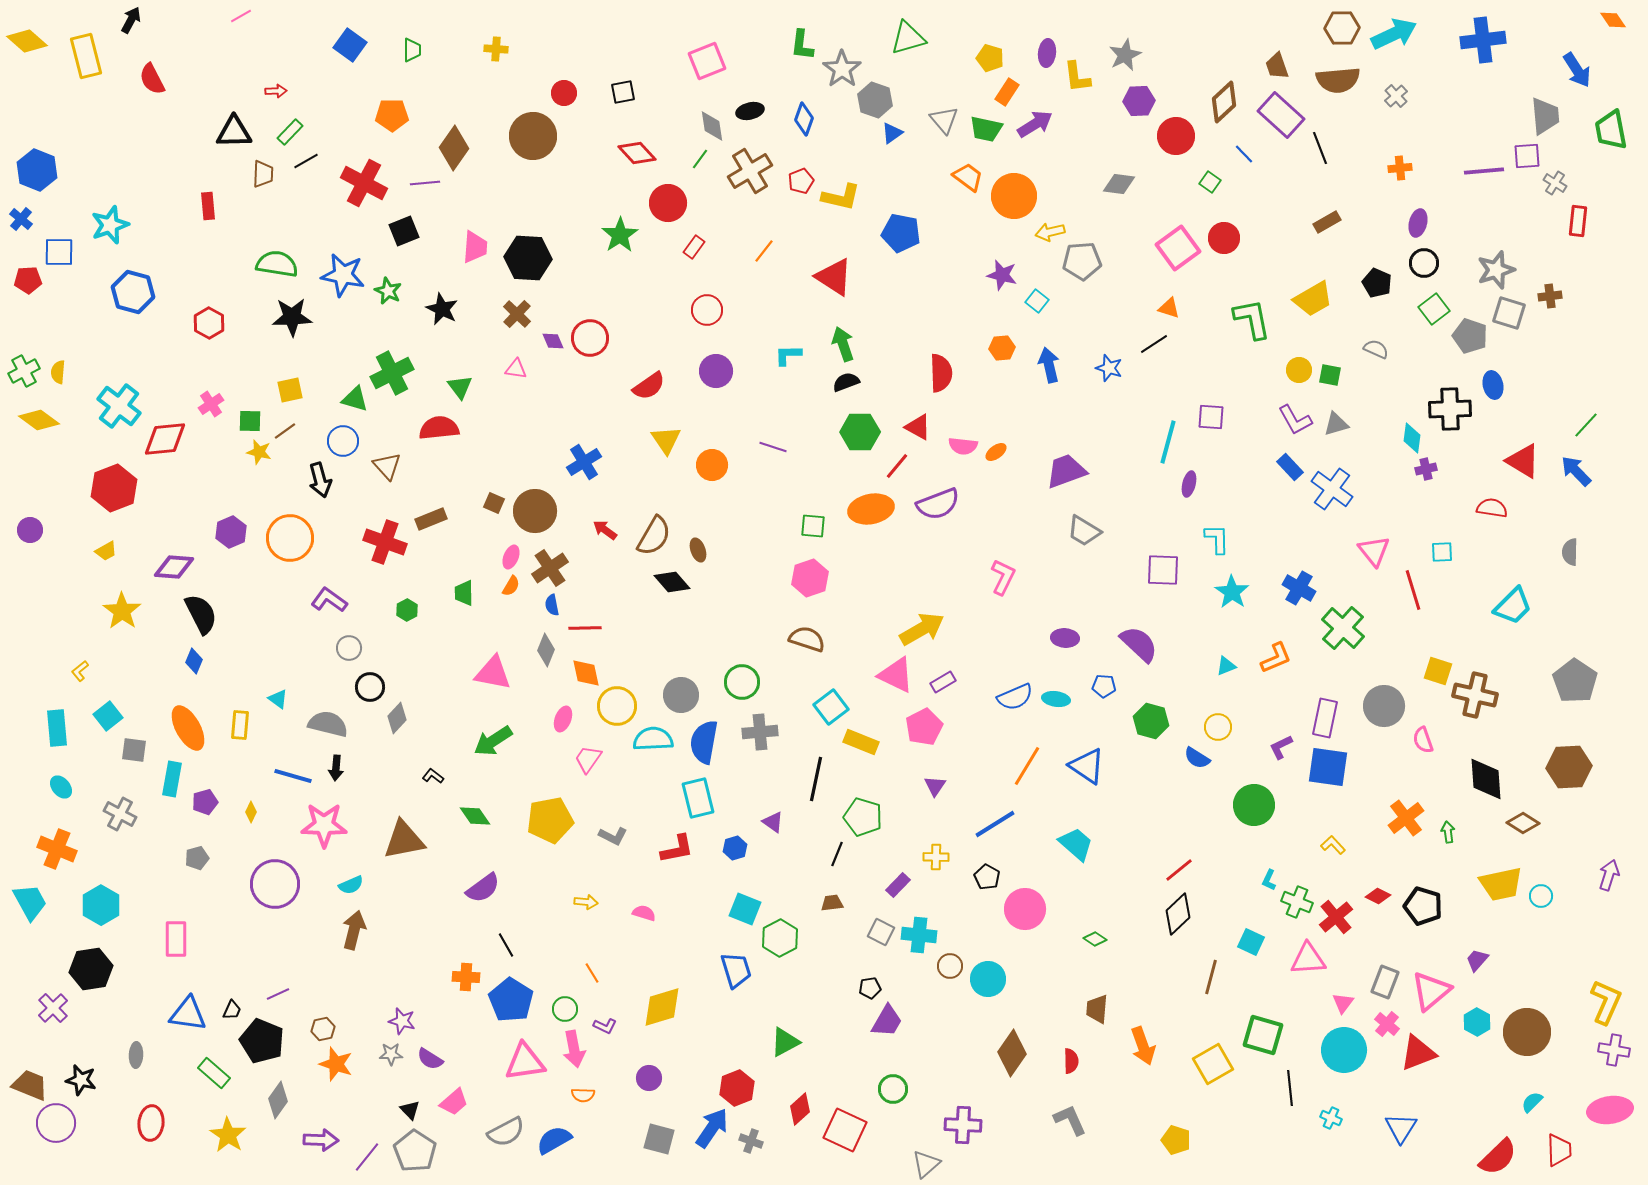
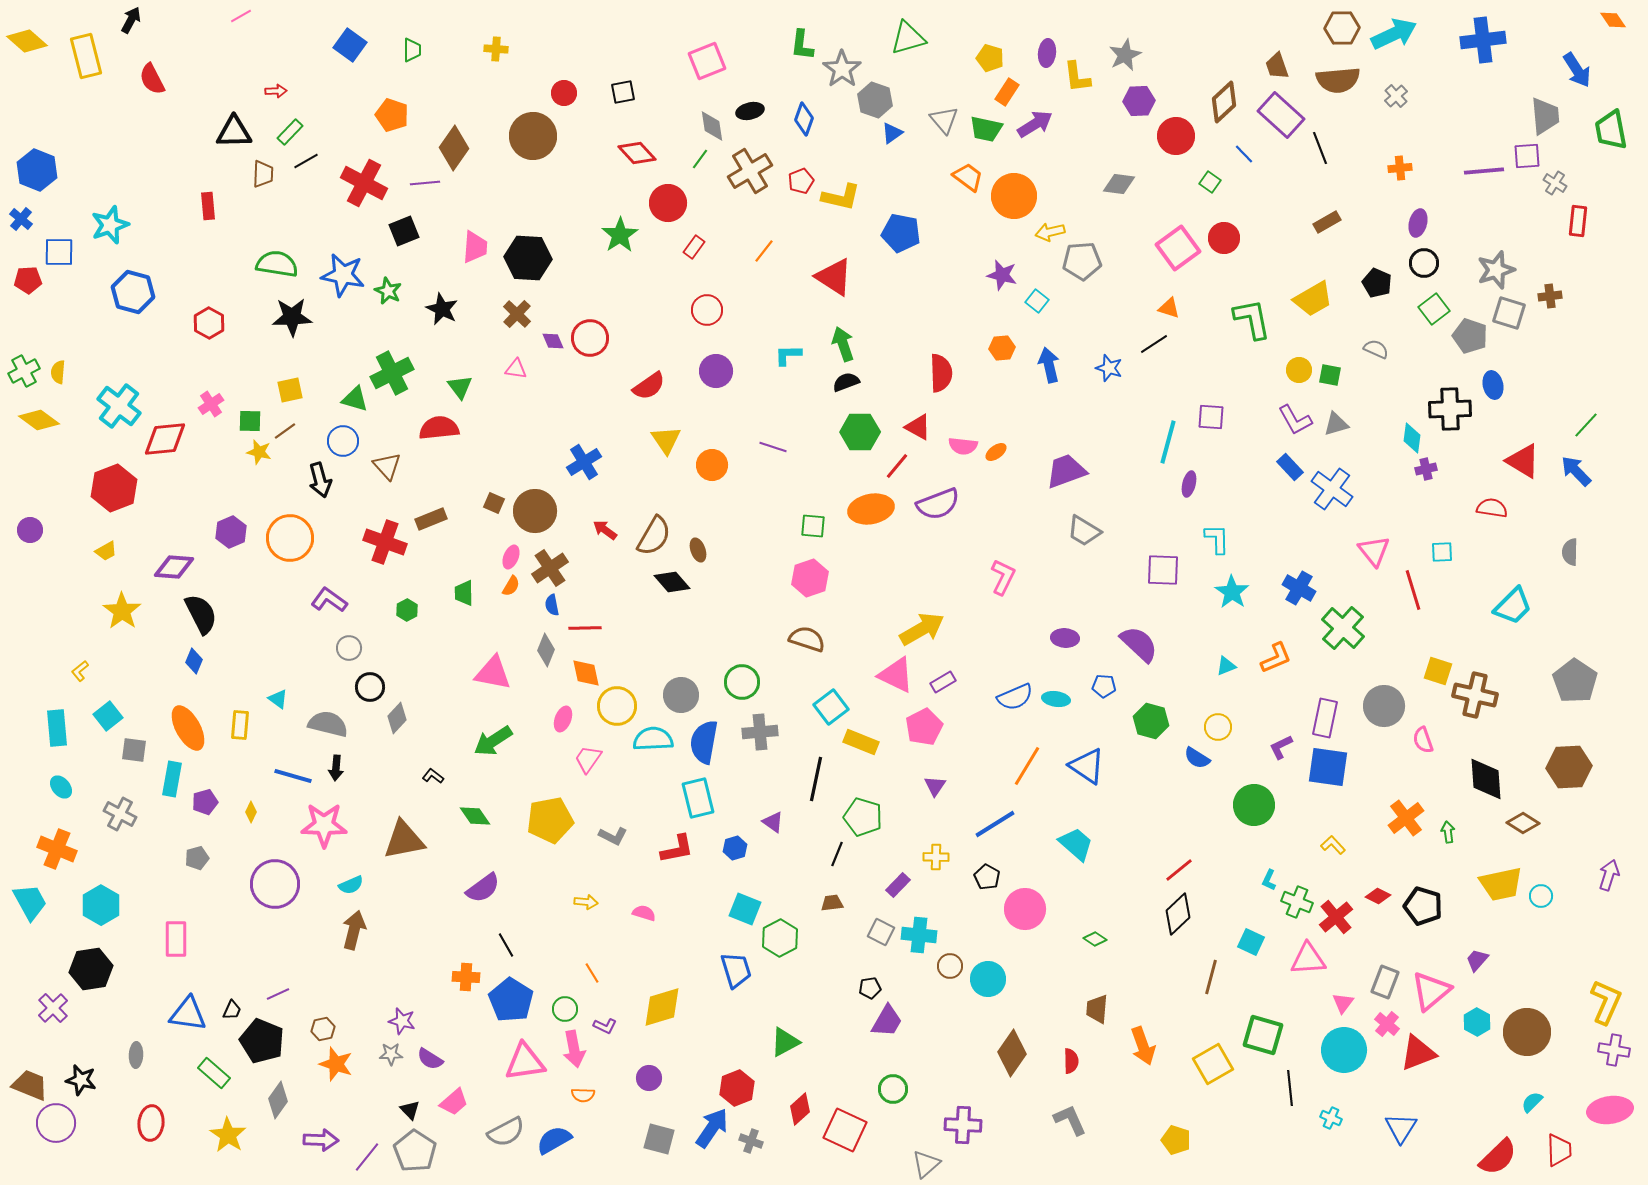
orange pentagon at (392, 115): rotated 20 degrees clockwise
